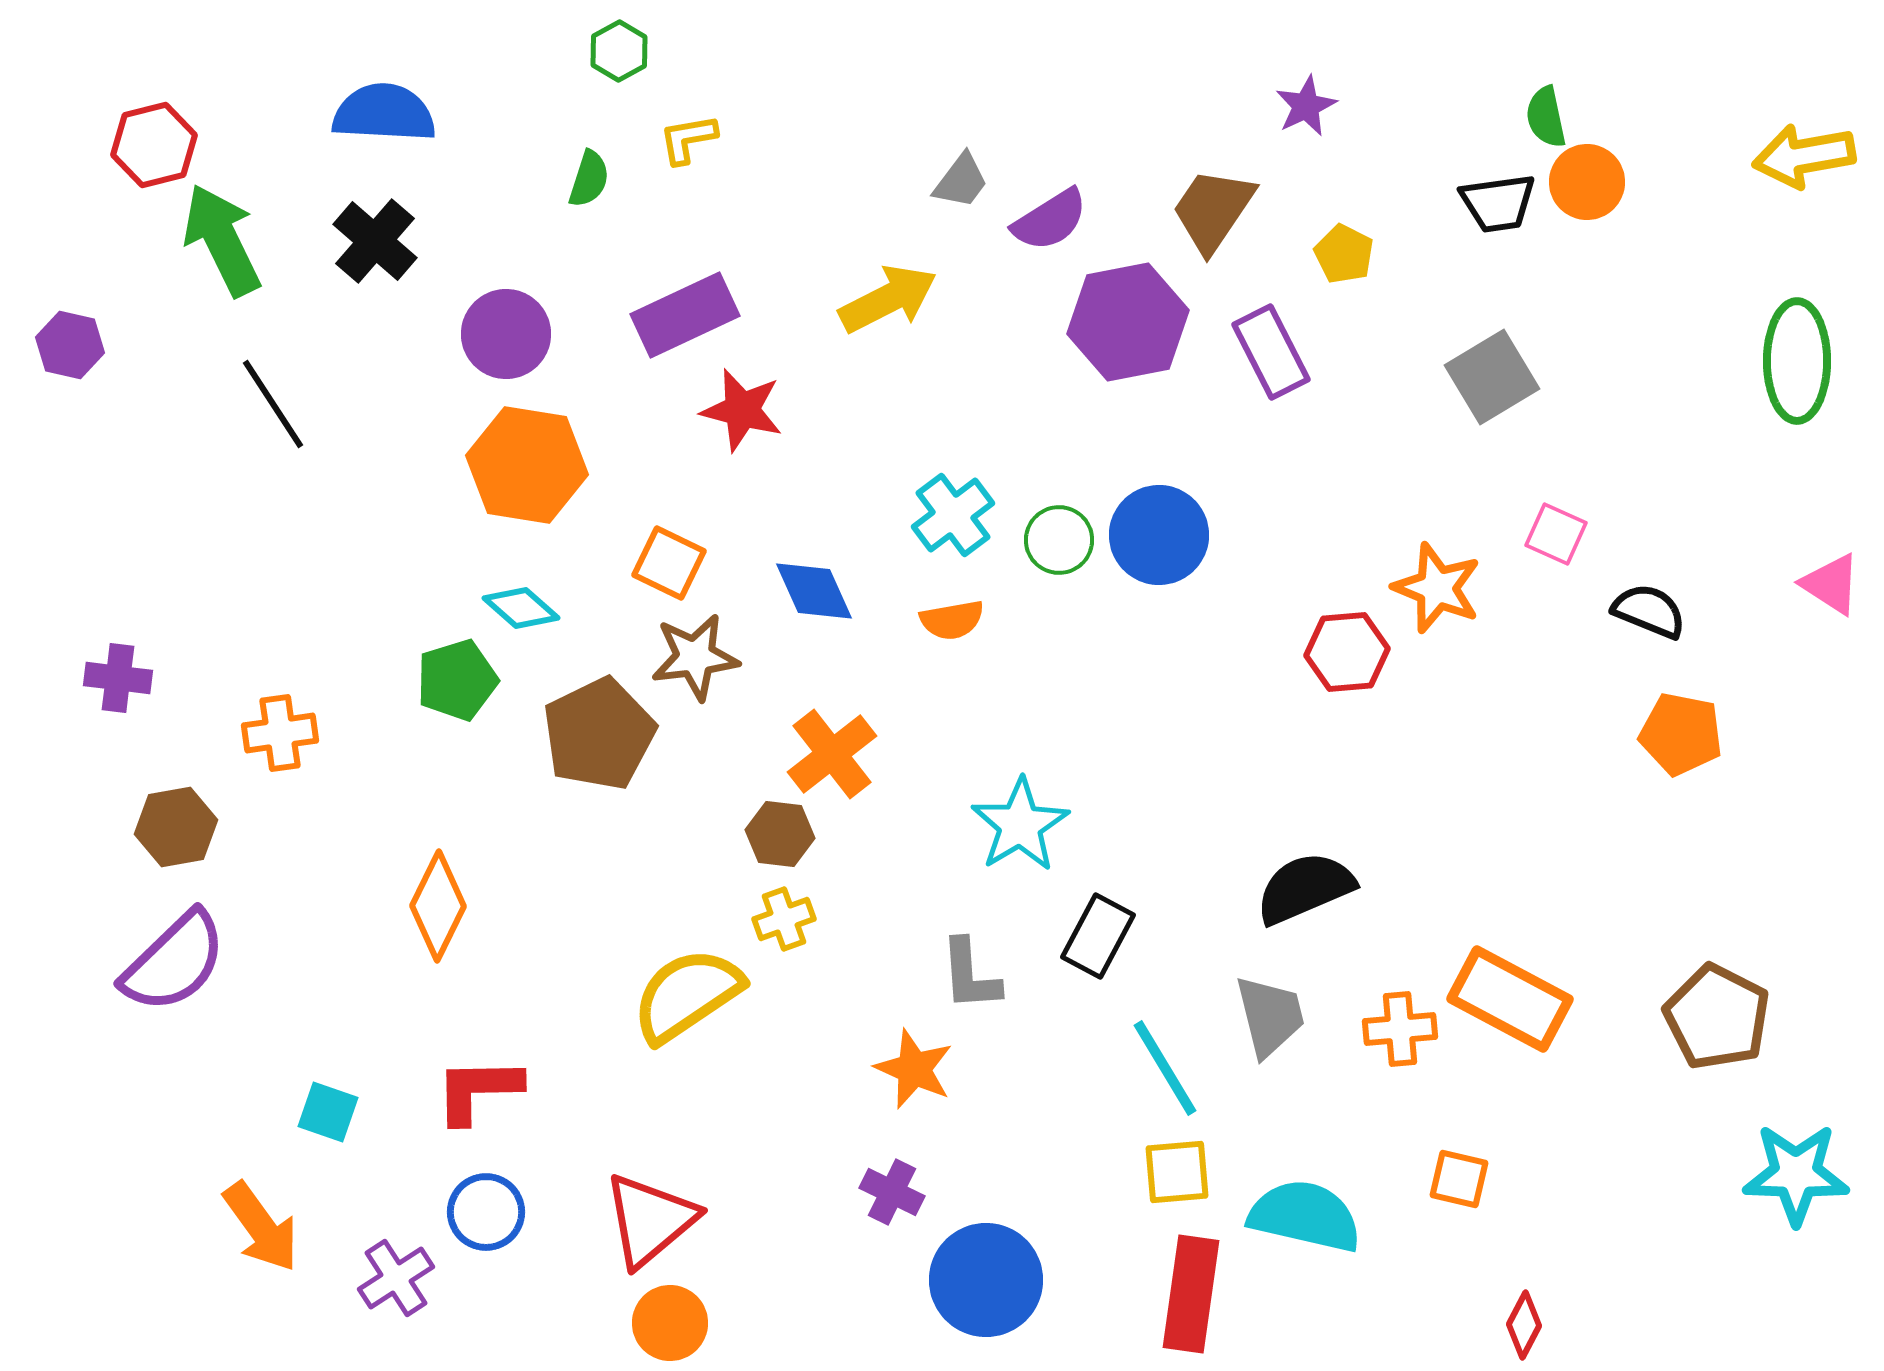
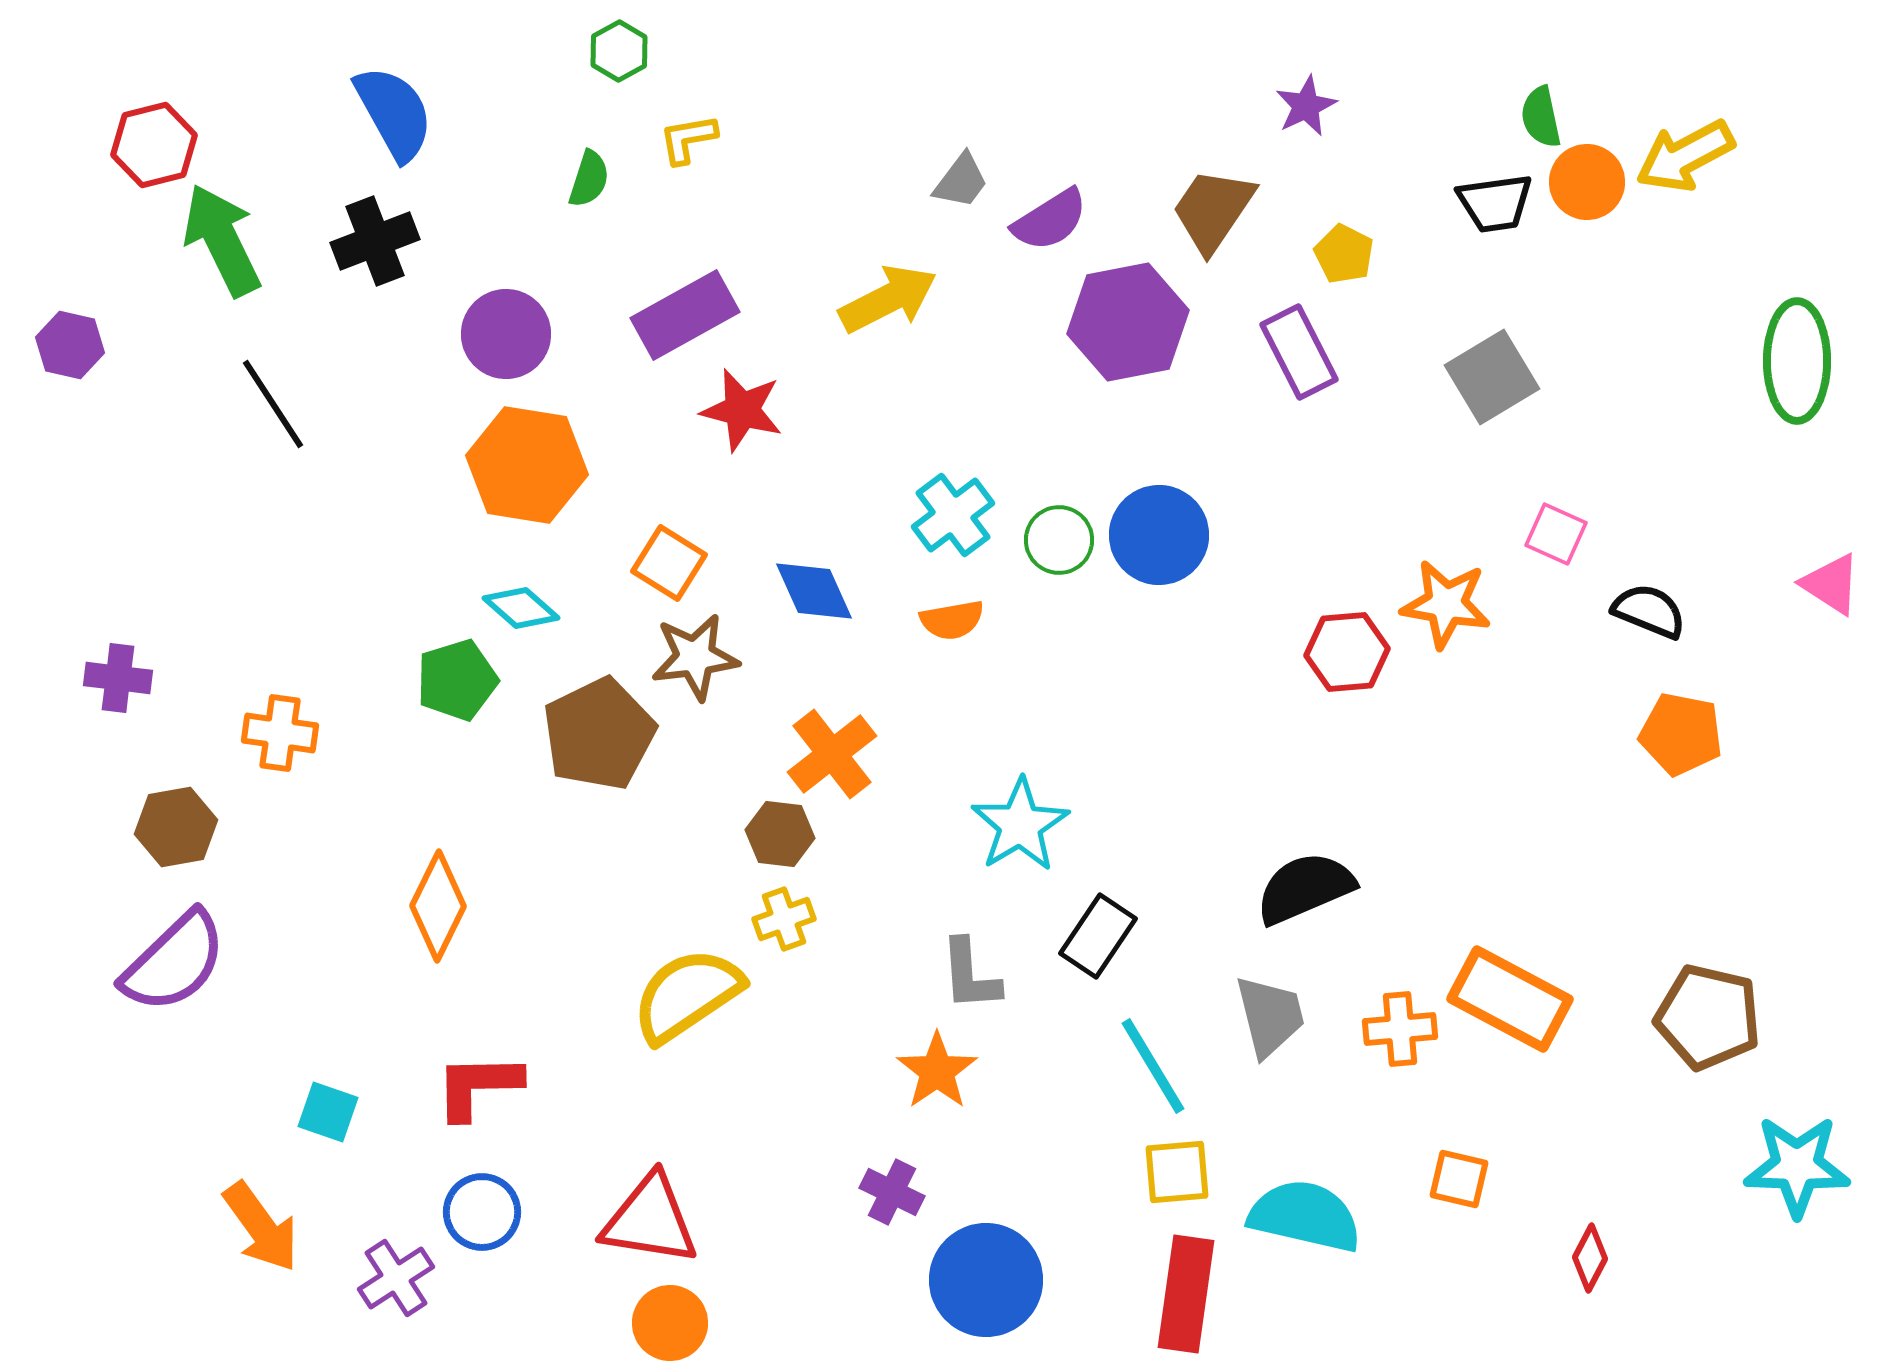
blue semicircle at (384, 113): moved 10 px right; rotated 58 degrees clockwise
green semicircle at (1546, 117): moved 5 px left
yellow arrow at (1804, 156): moved 119 px left; rotated 18 degrees counterclockwise
black trapezoid at (1498, 203): moved 3 px left
black cross at (375, 241): rotated 28 degrees clockwise
purple rectangle at (685, 315): rotated 4 degrees counterclockwise
purple rectangle at (1271, 352): moved 28 px right
orange square at (669, 563): rotated 6 degrees clockwise
orange star at (1437, 588): moved 9 px right, 16 px down; rotated 12 degrees counterclockwise
orange cross at (280, 733): rotated 16 degrees clockwise
black rectangle at (1098, 936): rotated 6 degrees clockwise
brown pentagon at (1717, 1017): moved 9 px left; rotated 14 degrees counterclockwise
cyan line at (1165, 1068): moved 12 px left, 2 px up
orange star at (914, 1069): moved 23 px right, 2 px down; rotated 14 degrees clockwise
red L-shape at (478, 1090): moved 4 px up
cyan star at (1796, 1174): moved 1 px right, 8 px up
blue circle at (486, 1212): moved 4 px left
red triangle at (650, 1220): rotated 49 degrees clockwise
red rectangle at (1191, 1294): moved 5 px left
red diamond at (1524, 1325): moved 66 px right, 67 px up
